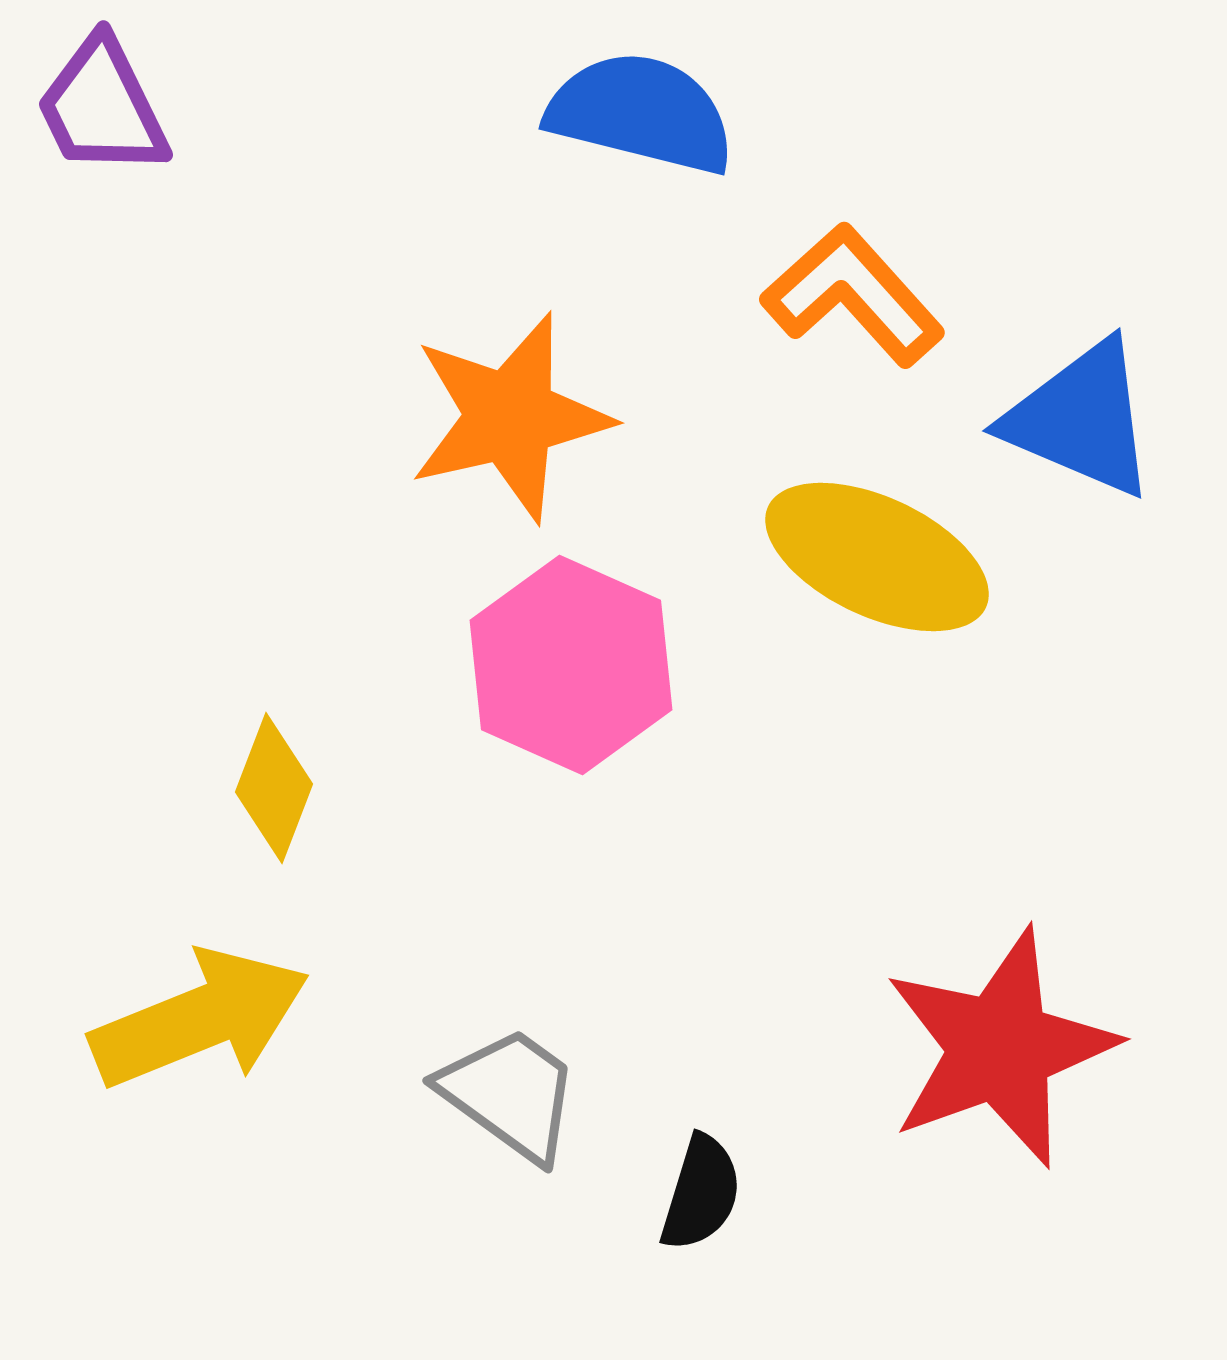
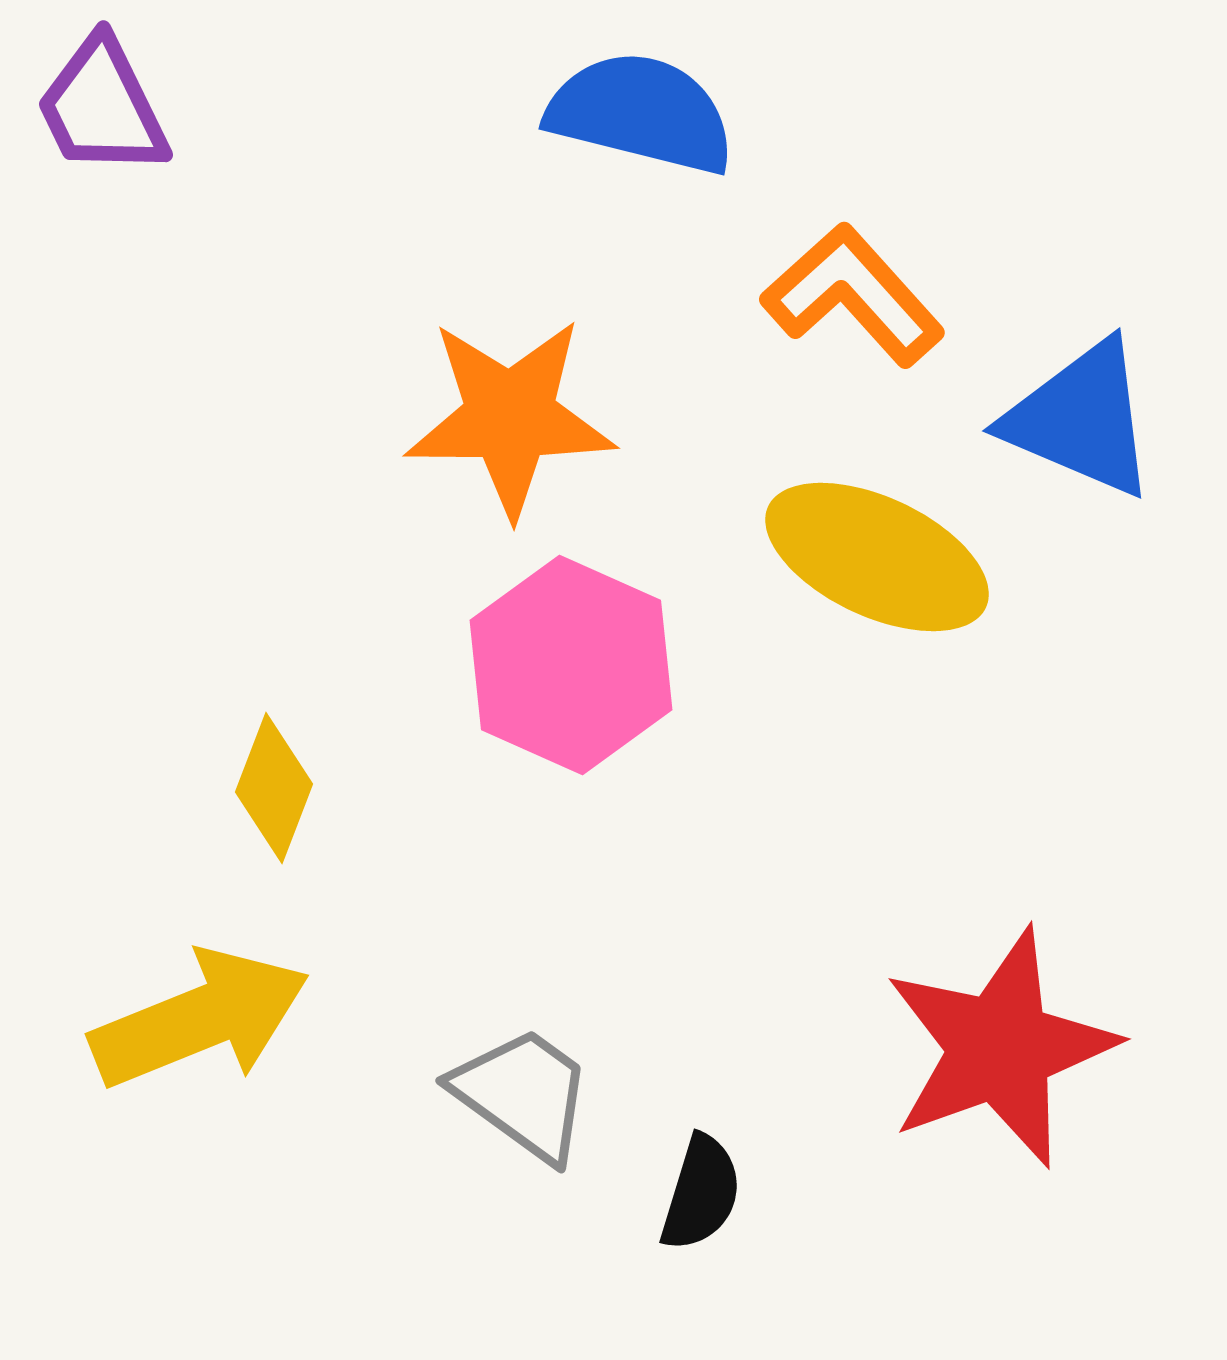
orange star: rotated 13 degrees clockwise
gray trapezoid: moved 13 px right
